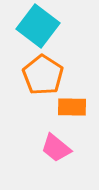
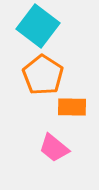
pink trapezoid: moved 2 px left
